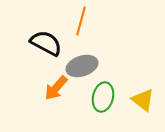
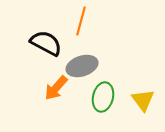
yellow triangle: rotated 15 degrees clockwise
